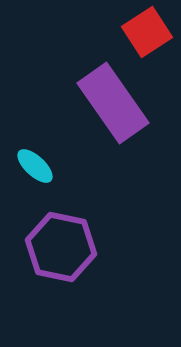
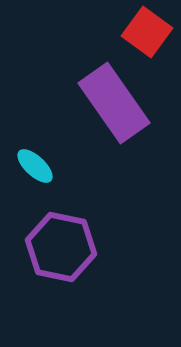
red square: rotated 21 degrees counterclockwise
purple rectangle: moved 1 px right
